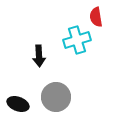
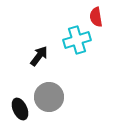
black arrow: rotated 140 degrees counterclockwise
gray circle: moved 7 px left
black ellipse: moved 2 px right, 5 px down; rotated 45 degrees clockwise
